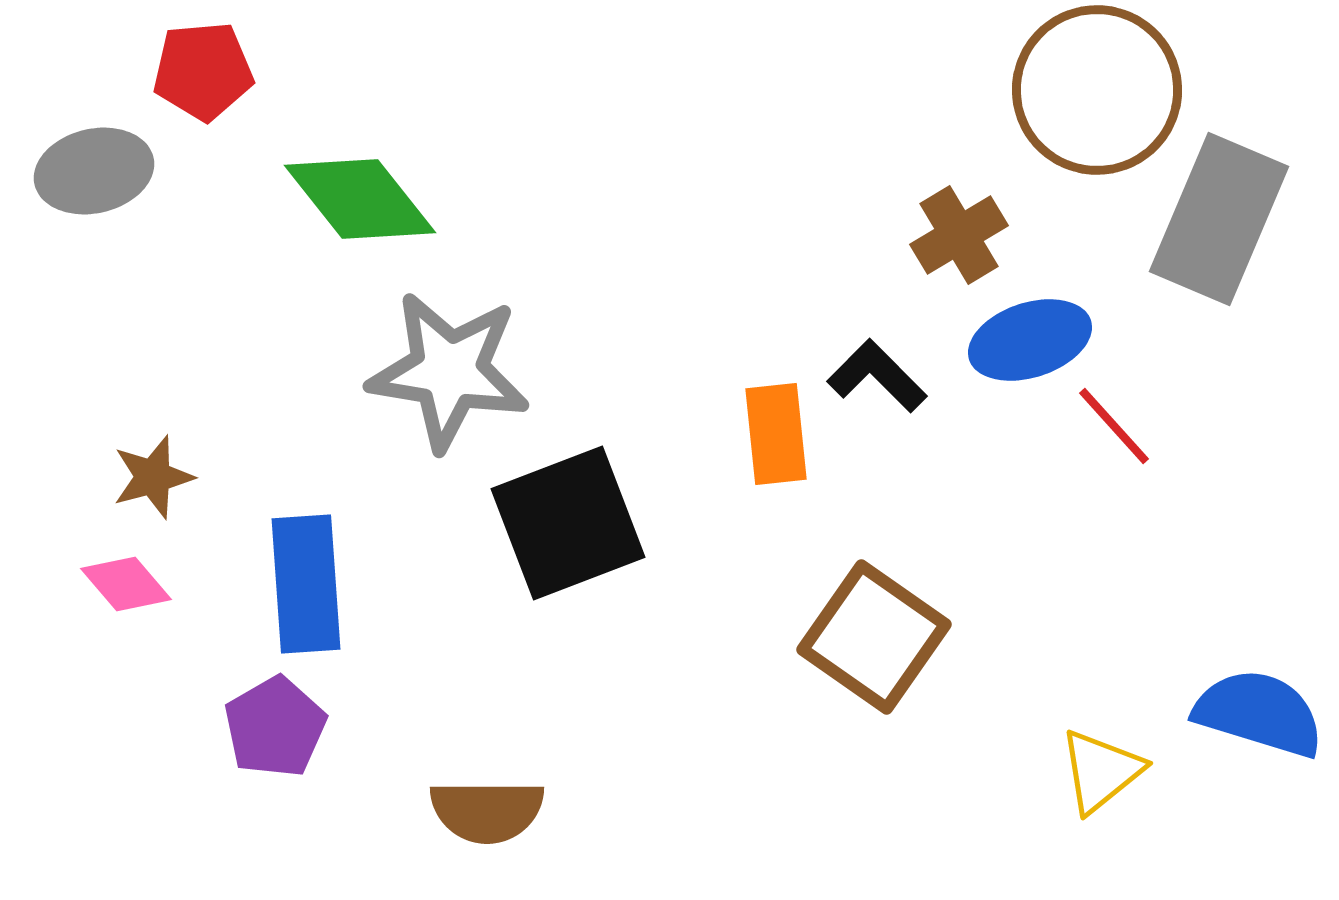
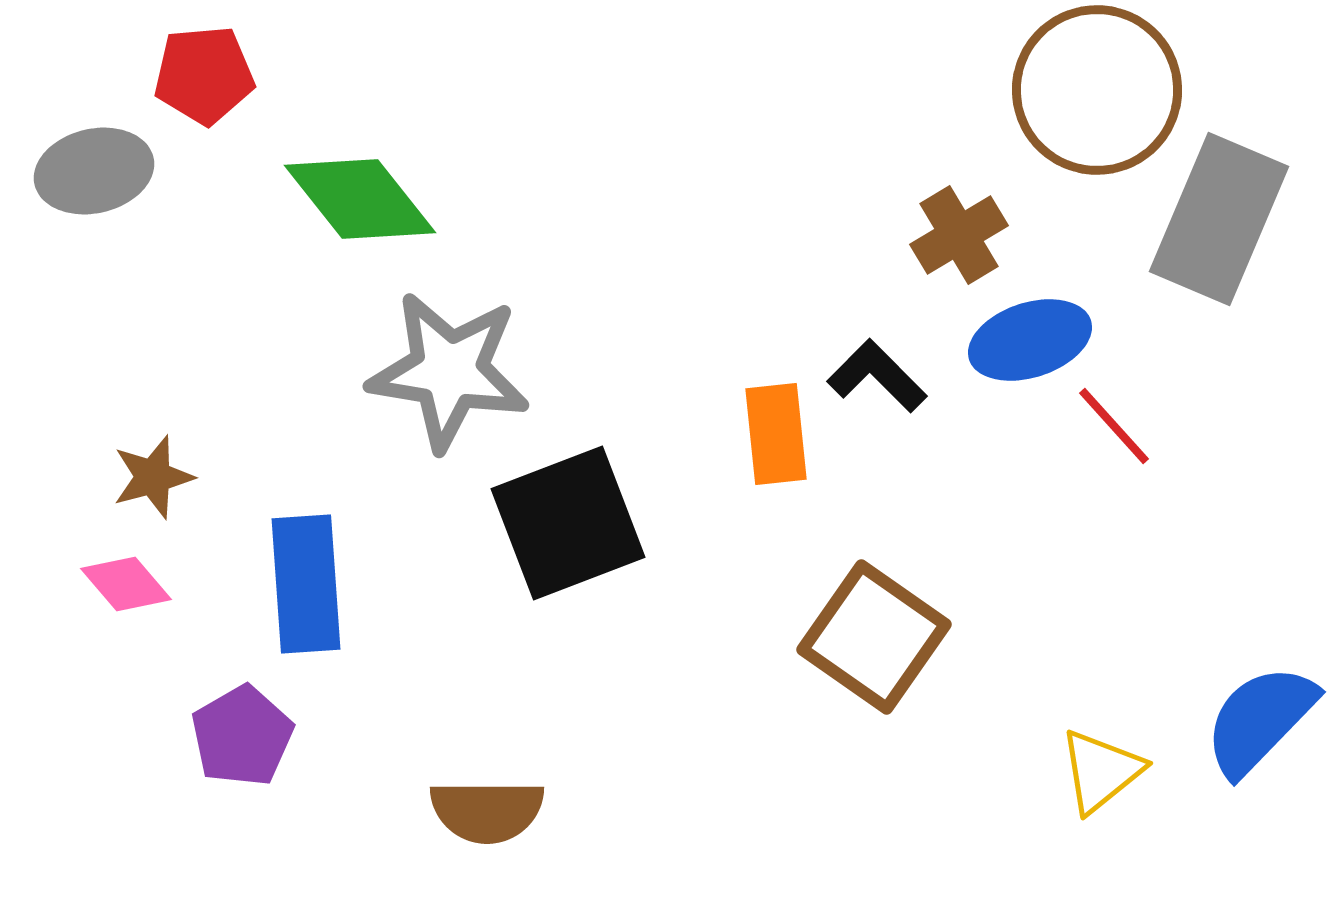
red pentagon: moved 1 px right, 4 px down
blue semicircle: moved 1 px right, 7 px down; rotated 63 degrees counterclockwise
purple pentagon: moved 33 px left, 9 px down
